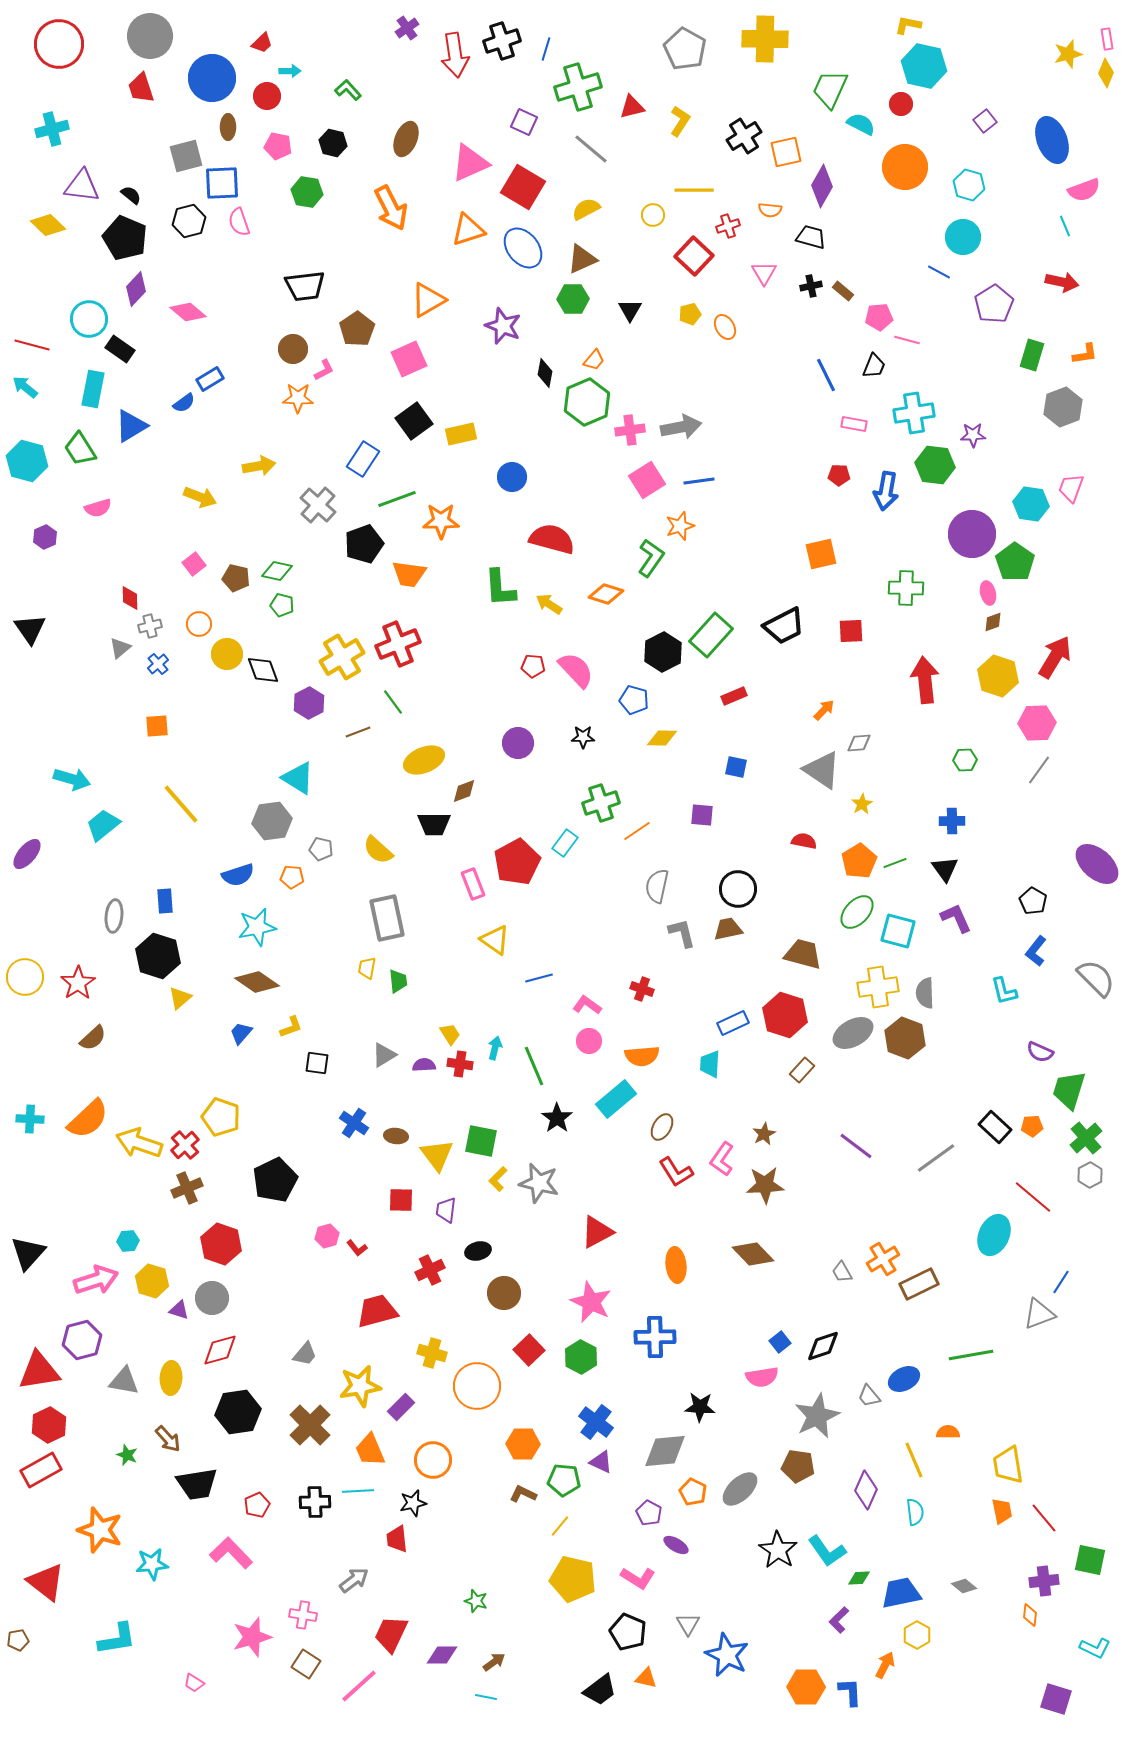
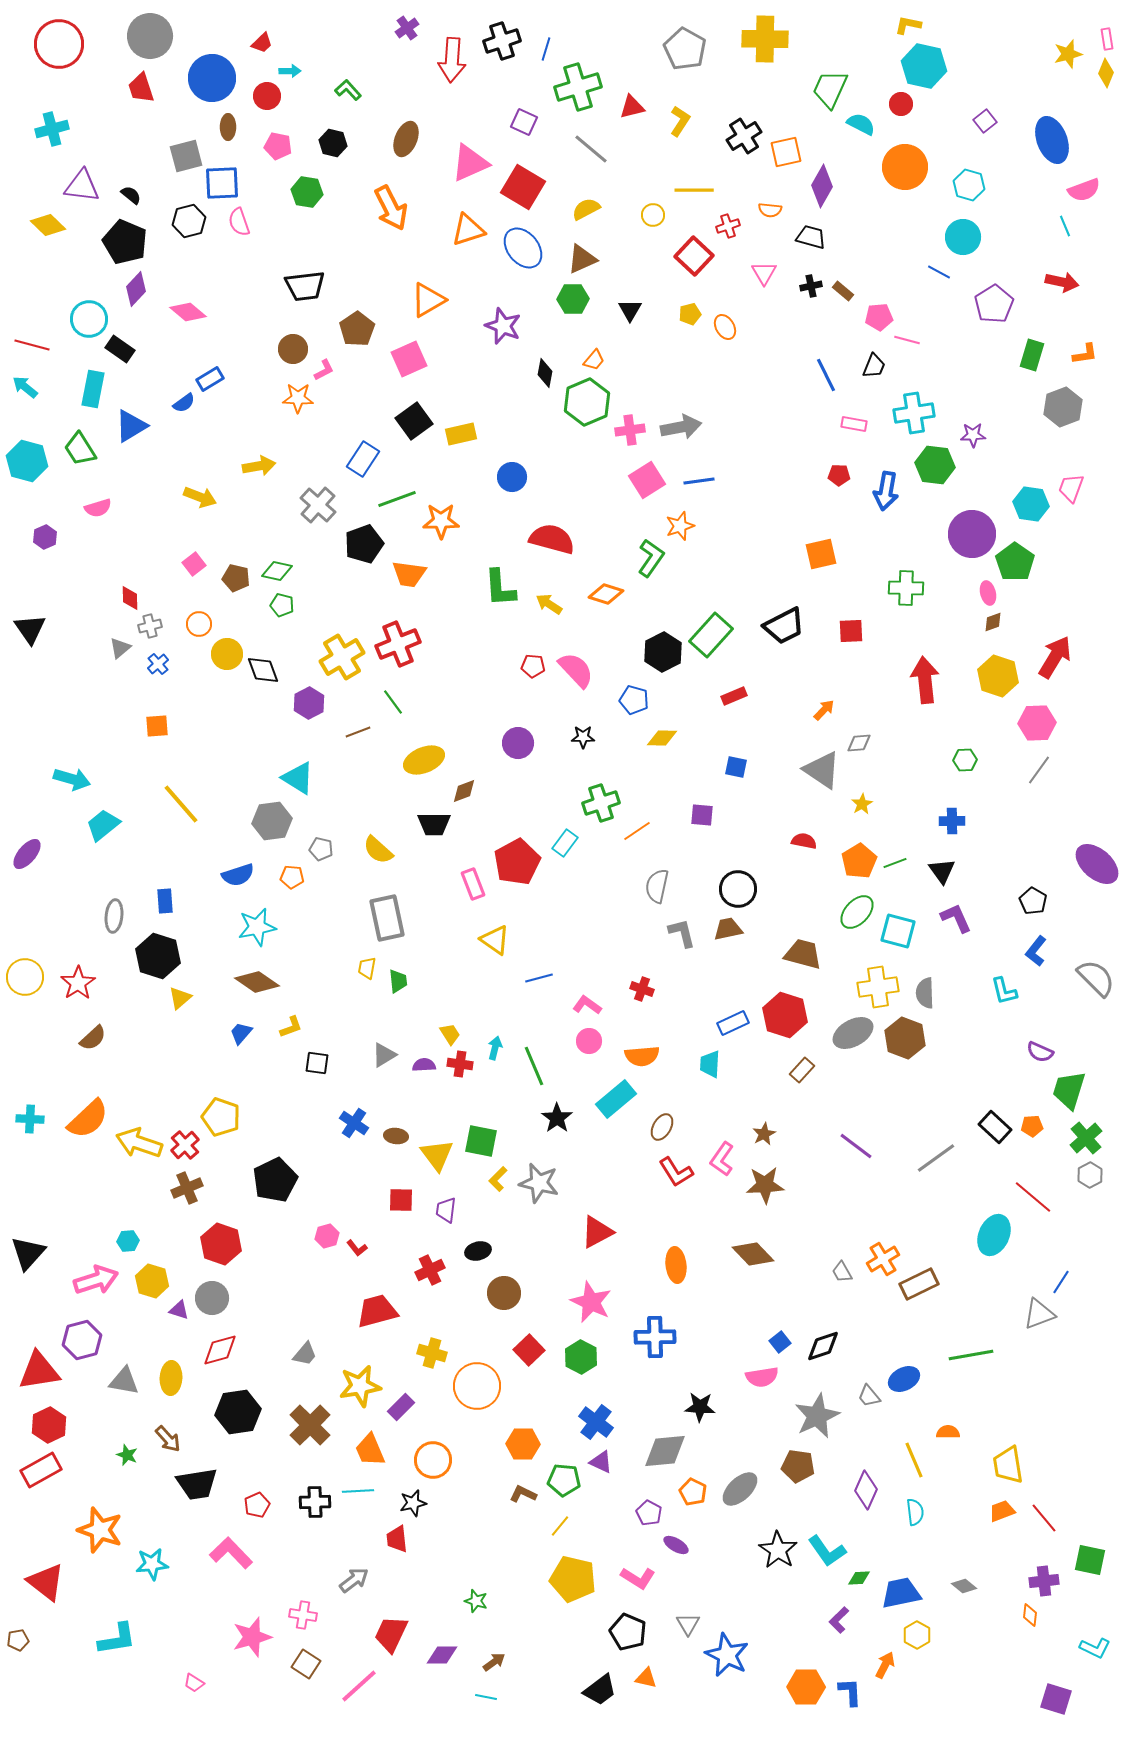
red arrow at (455, 55): moved 3 px left, 5 px down; rotated 12 degrees clockwise
black pentagon at (125, 238): moved 4 px down
black triangle at (945, 869): moved 3 px left, 2 px down
orange trapezoid at (1002, 1511): rotated 100 degrees counterclockwise
